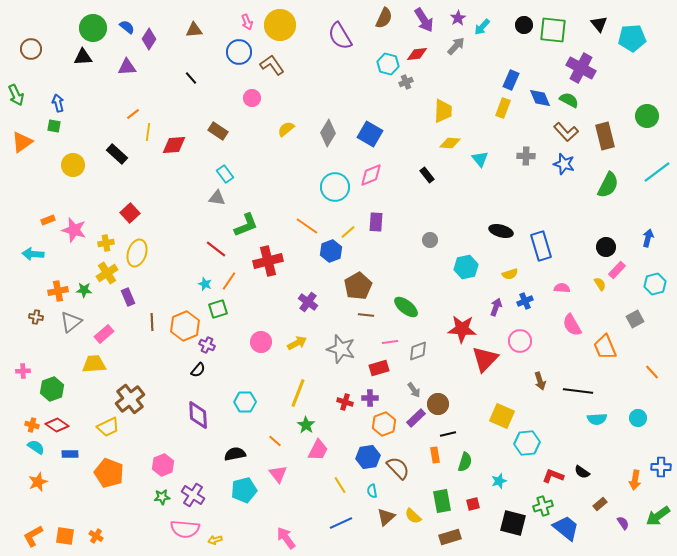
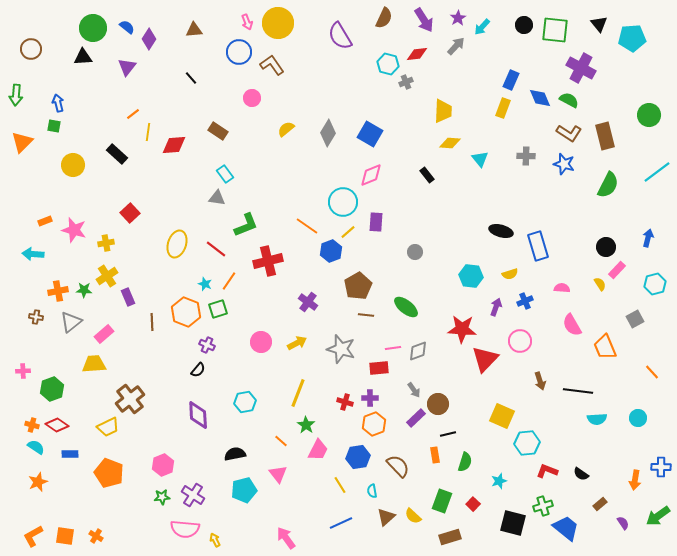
yellow circle at (280, 25): moved 2 px left, 2 px up
green square at (553, 30): moved 2 px right
purple triangle at (127, 67): rotated 48 degrees counterclockwise
green arrow at (16, 95): rotated 30 degrees clockwise
green circle at (647, 116): moved 2 px right, 1 px up
brown L-shape at (566, 132): moved 3 px right, 1 px down; rotated 15 degrees counterclockwise
orange triangle at (22, 142): rotated 10 degrees counterclockwise
cyan circle at (335, 187): moved 8 px right, 15 px down
orange rectangle at (48, 220): moved 3 px left, 1 px down
gray circle at (430, 240): moved 15 px left, 12 px down
blue rectangle at (541, 246): moved 3 px left
yellow ellipse at (137, 253): moved 40 px right, 9 px up
cyan hexagon at (466, 267): moved 5 px right, 9 px down; rotated 20 degrees clockwise
yellow cross at (107, 273): moved 3 px down
orange hexagon at (185, 326): moved 1 px right, 14 px up; rotated 16 degrees counterclockwise
pink line at (390, 342): moved 3 px right, 6 px down
red rectangle at (379, 368): rotated 12 degrees clockwise
cyan hexagon at (245, 402): rotated 10 degrees counterclockwise
orange hexagon at (384, 424): moved 10 px left
orange line at (275, 441): moved 6 px right
blue hexagon at (368, 457): moved 10 px left
brown semicircle at (398, 468): moved 2 px up
black semicircle at (582, 472): moved 1 px left, 2 px down
red L-shape at (553, 476): moved 6 px left, 5 px up
green rectangle at (442, 501): rotated 30 degrees clockwise
red square at (473, 504): rotated 32 degrees counterclockwise
yellow arrow at (215, 540): rotated 80 degrees clockwise
